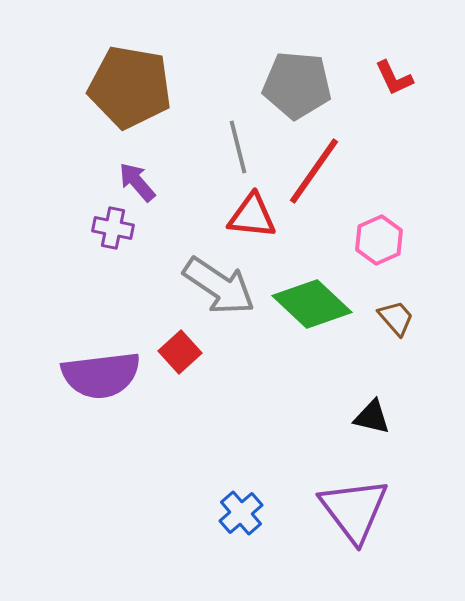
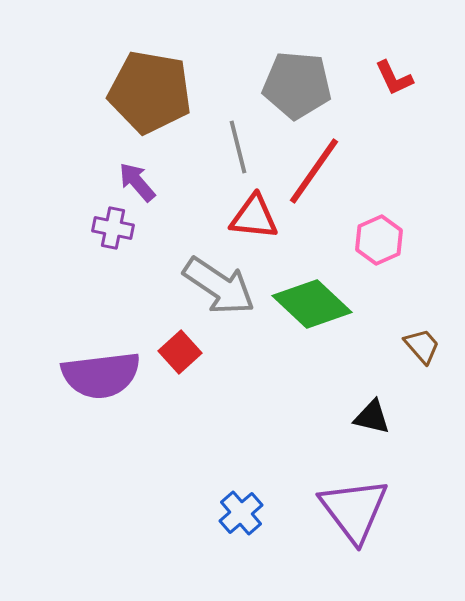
brown pentagon: moved 20 px right, 5 px down
red triangle: moved 2 px right, 1 px down
brown trapezoid: moved 26 px right, 28 px down
